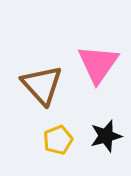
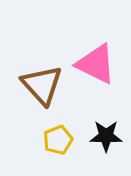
pink triangle: moved 2 px left; rotated 39 degrees counterclockwise
black star: rotated 16 degrees clockwise
